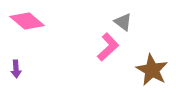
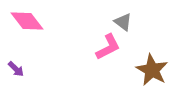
pink diamond: rotated 12 degrees clockwise
pink L-shape: rotated 16 degrees clockwise
purple arrow: rotated 42 degrees counterclockwise
